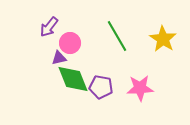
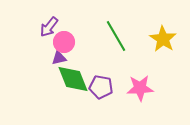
green line: moved 1 px left
pink circle: moved 6 px left, 1 px up
